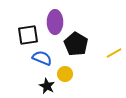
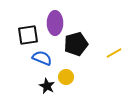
purple ellipse: moved 1 px down
black pentagon: rotated 25 degrees clockwise
yellow circle: moved 1 px right, 3 px down
